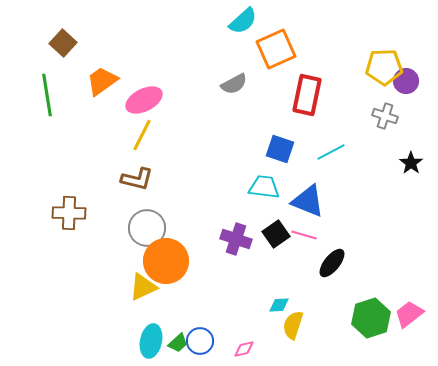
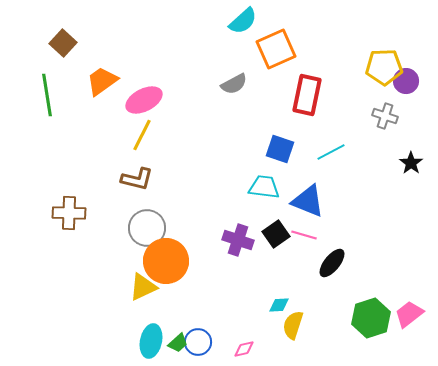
purple cross: moved 2 px right, 1 px down
blue circle: moved 2 px left, 1 px down
